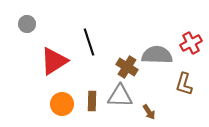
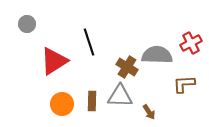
brown L-shape: rotated 70 degrees clockwise
